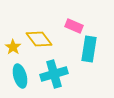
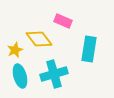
pink rectangle: moved 11 px left, 5 px up
yellow star: moved 2 px right, 3 px down; rotated 14 degrees clockwise
